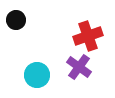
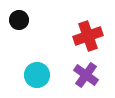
black circle: moved 3 px right
purple cross: moved 7 px right, 8 px down
